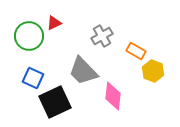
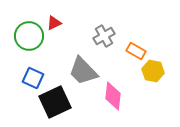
gray cross: moved 2 px right
yellow hexagon: rotated 10 degrees counterclockwise
